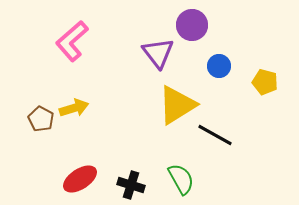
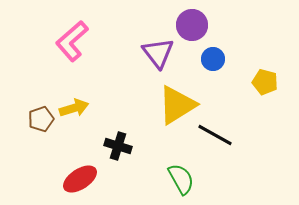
blue circle: moved 6 px left, 7 px up
brown pentagon: rotated 25 degrees clockwise
black cross: moved 13 px left, 39 px up
